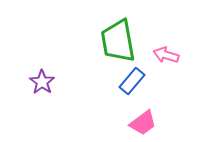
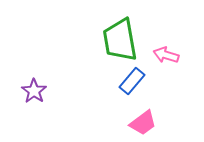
green trapezoid: moved 2 px right, 1 px up
purple star: moved 8 px left, 9 px down
